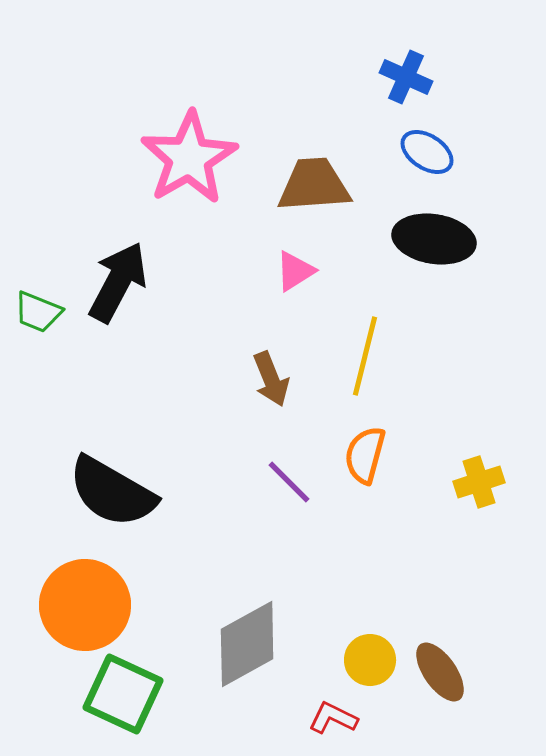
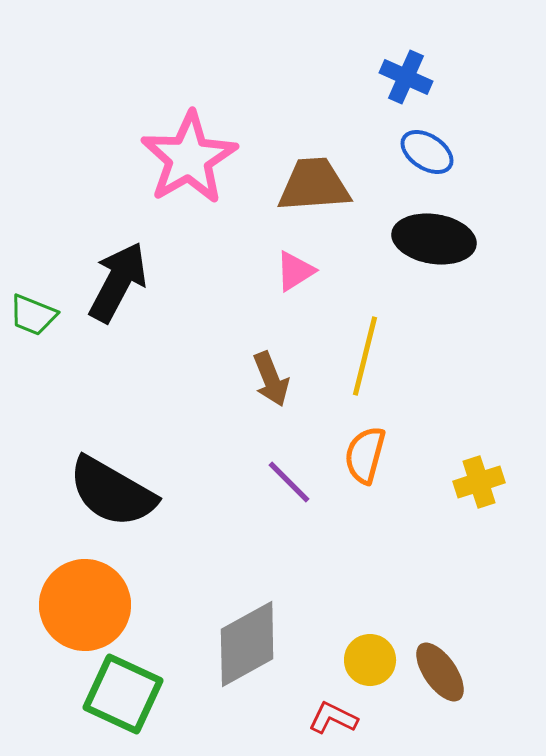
green trapezoid: moved 5 px left, 3 px down
